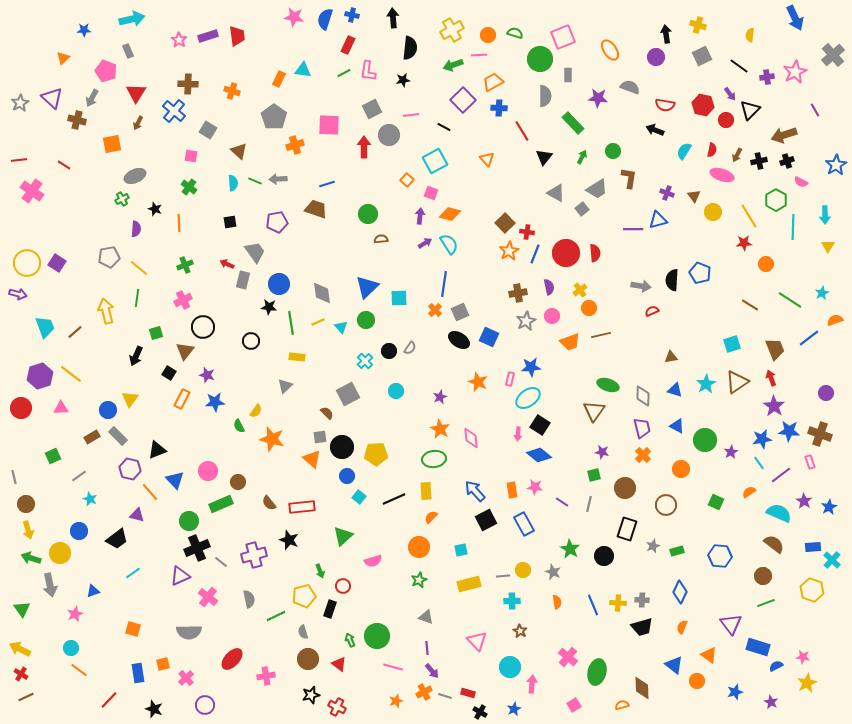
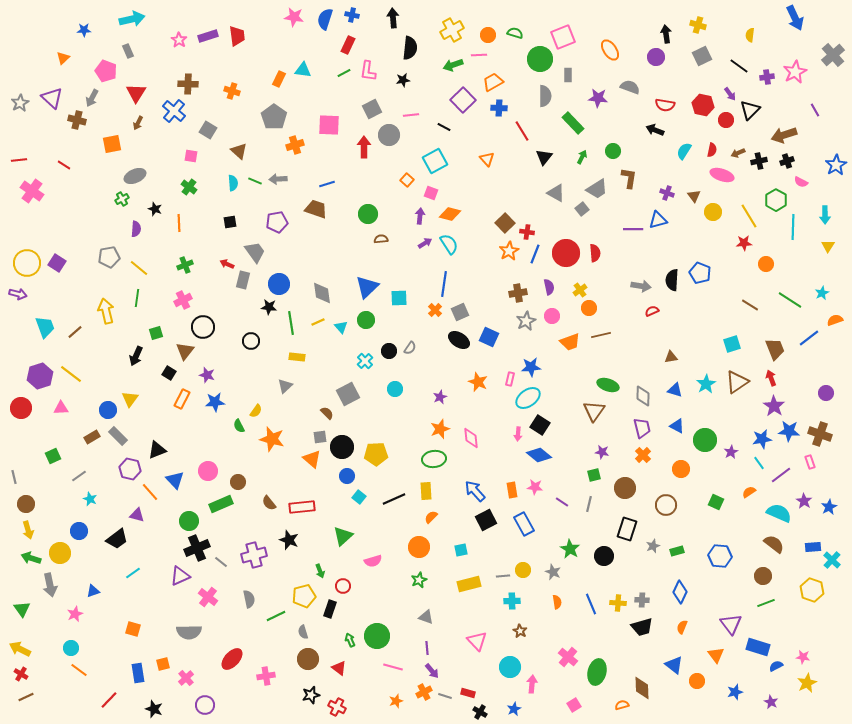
brown arrow at (737, 155): moved 1 px right, 2 px up; rotated 40 degrees clockwise
cyan circle at (396, 391): moved 1 px left, 2 px up
orange star at (440, 429): rotated 24 degrees clockwise
blue line at (593, 605): moved 2 px left, 1 px up
orange triangle at (709, 655): moved 7 px right; rotated 18 degrees clockwise
red triangle at (339, 664): moved 4 px down
